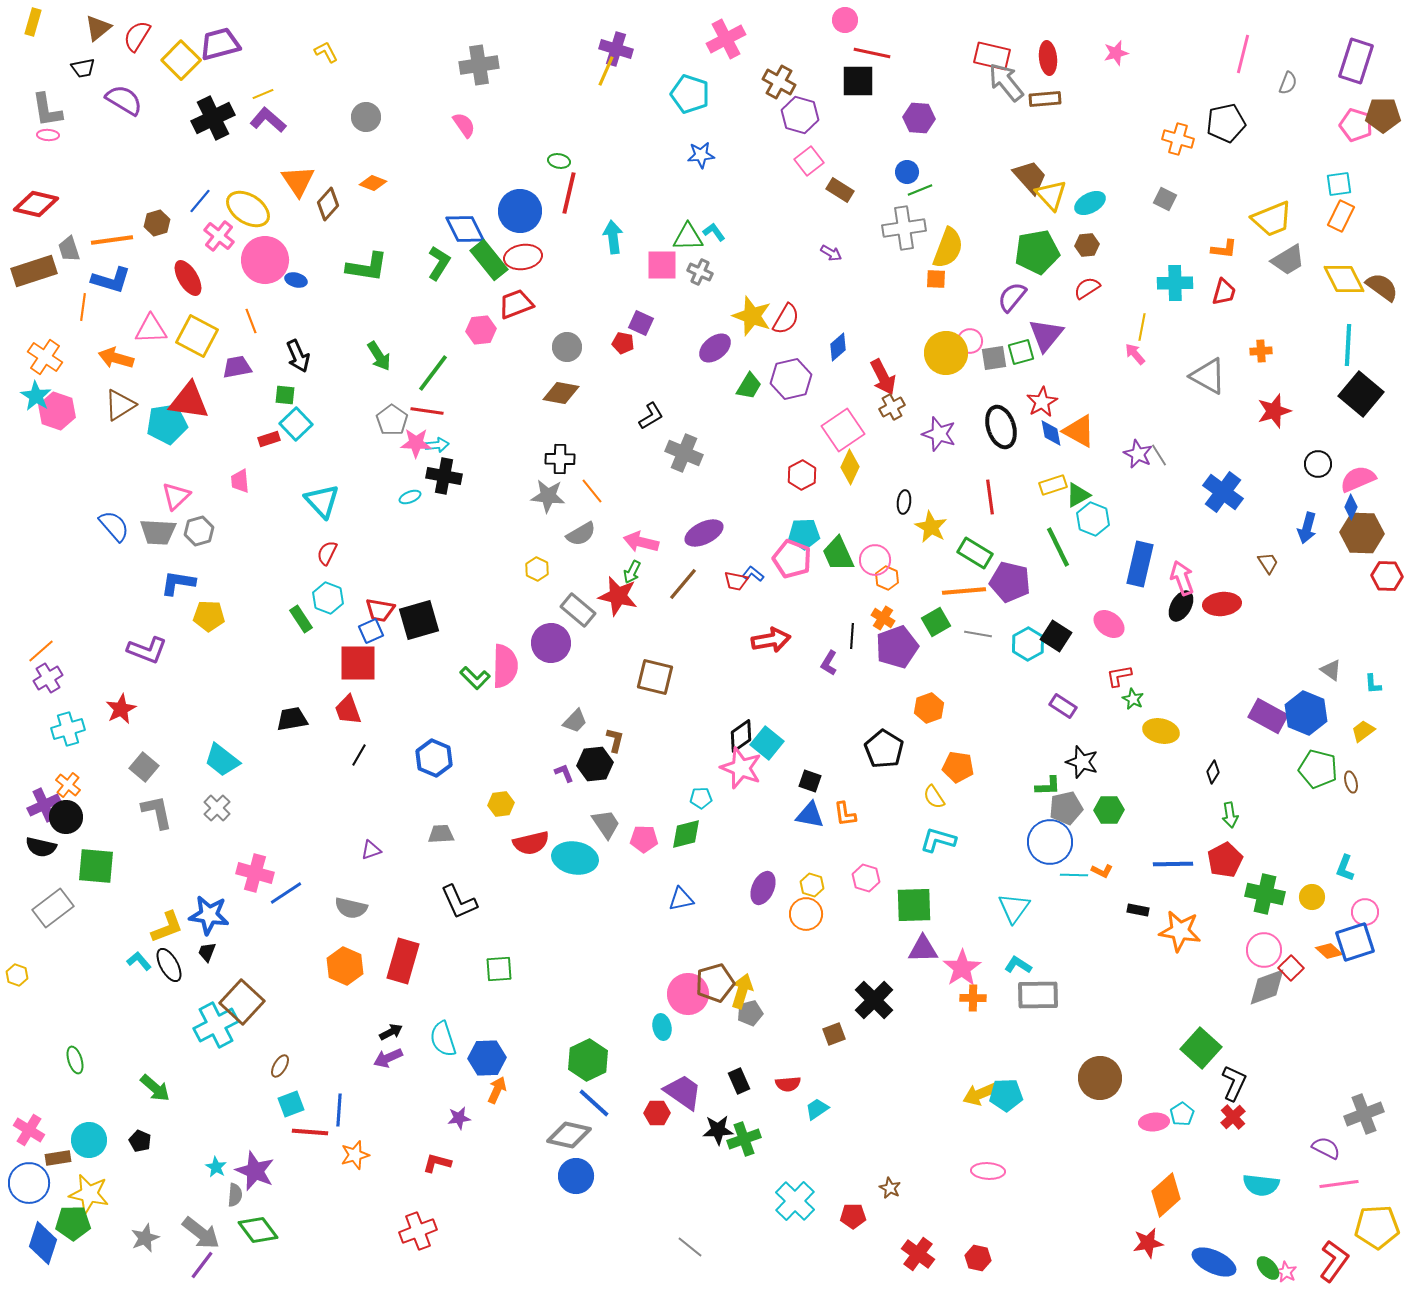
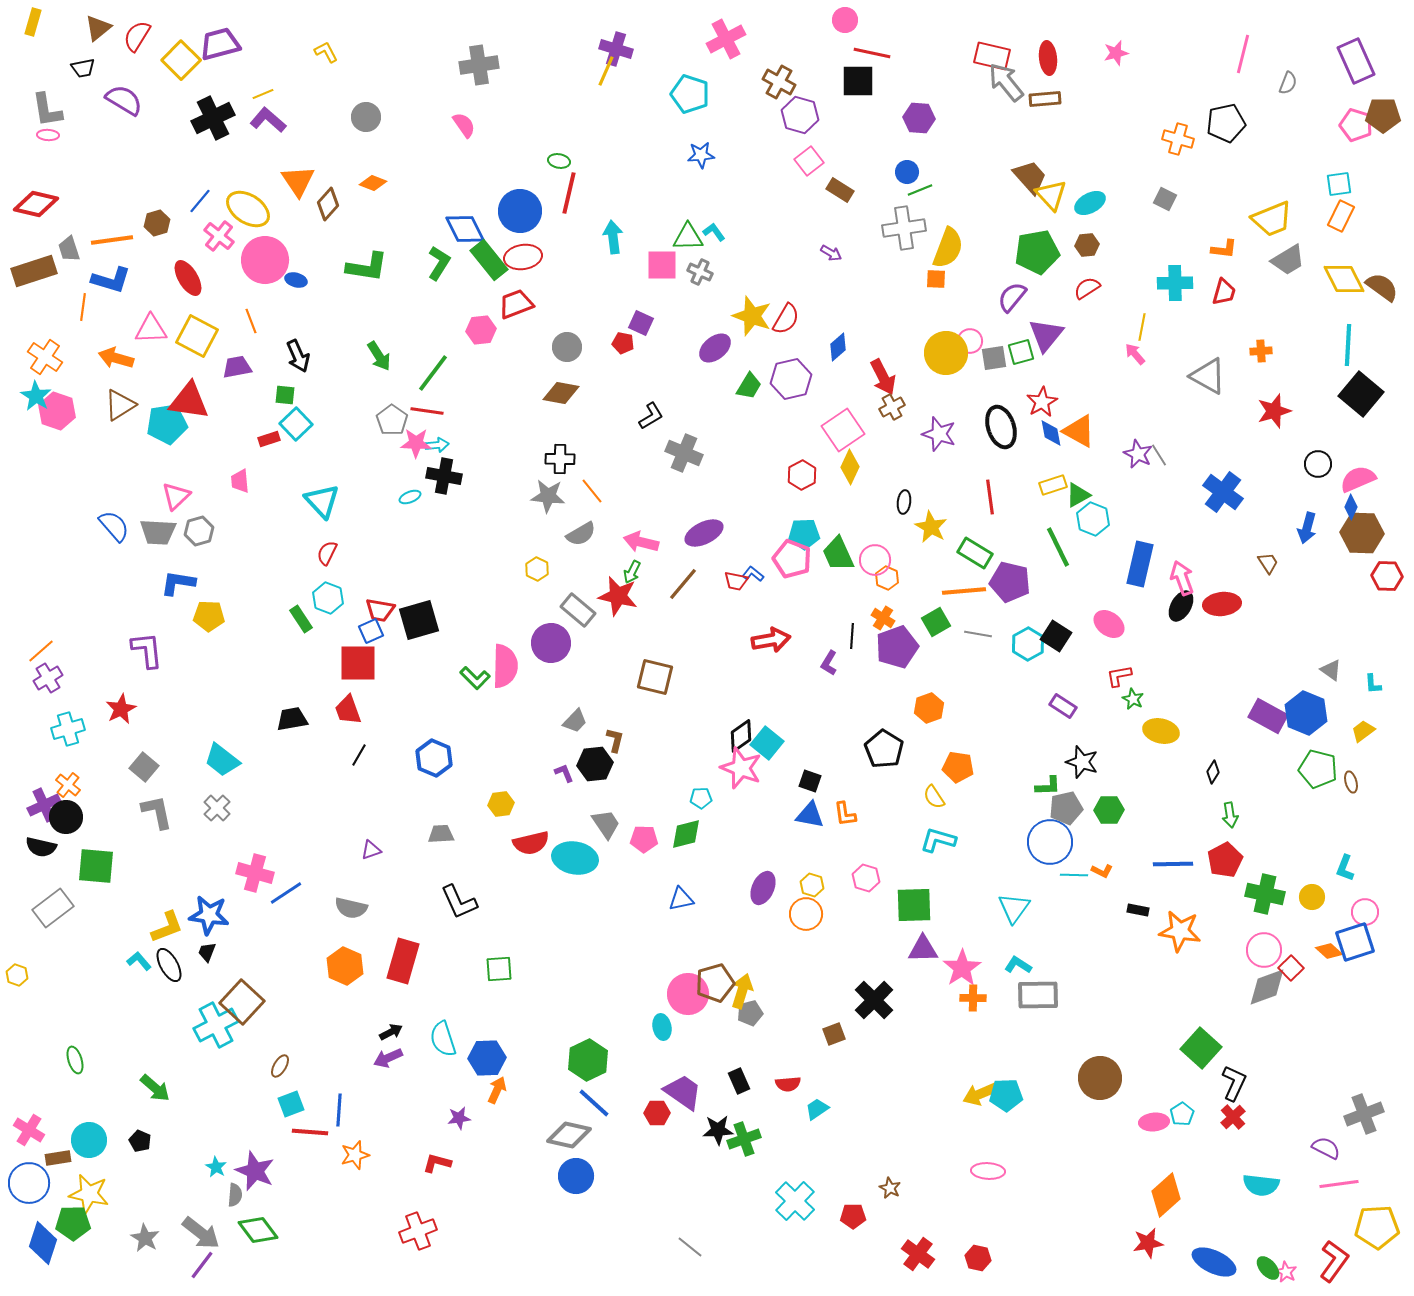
purple rectangle at (1356, 61): rotated 42 degrees counterclockwise
purple L-shape at (147, 650): rotated 117 degrees counterclockwise
gray star at (145, 1238): rotated 20 degrees counterclockwise
